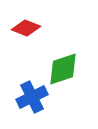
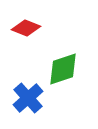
blue cross: moved 4 px left, 1 px down; rotated 16 degrees counterclockwise
